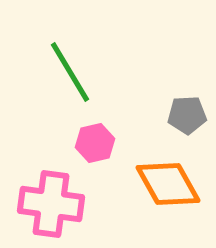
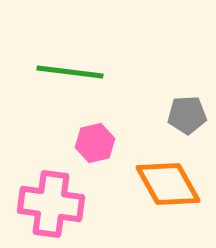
green line: rotated 52 degrees counterclockwise
